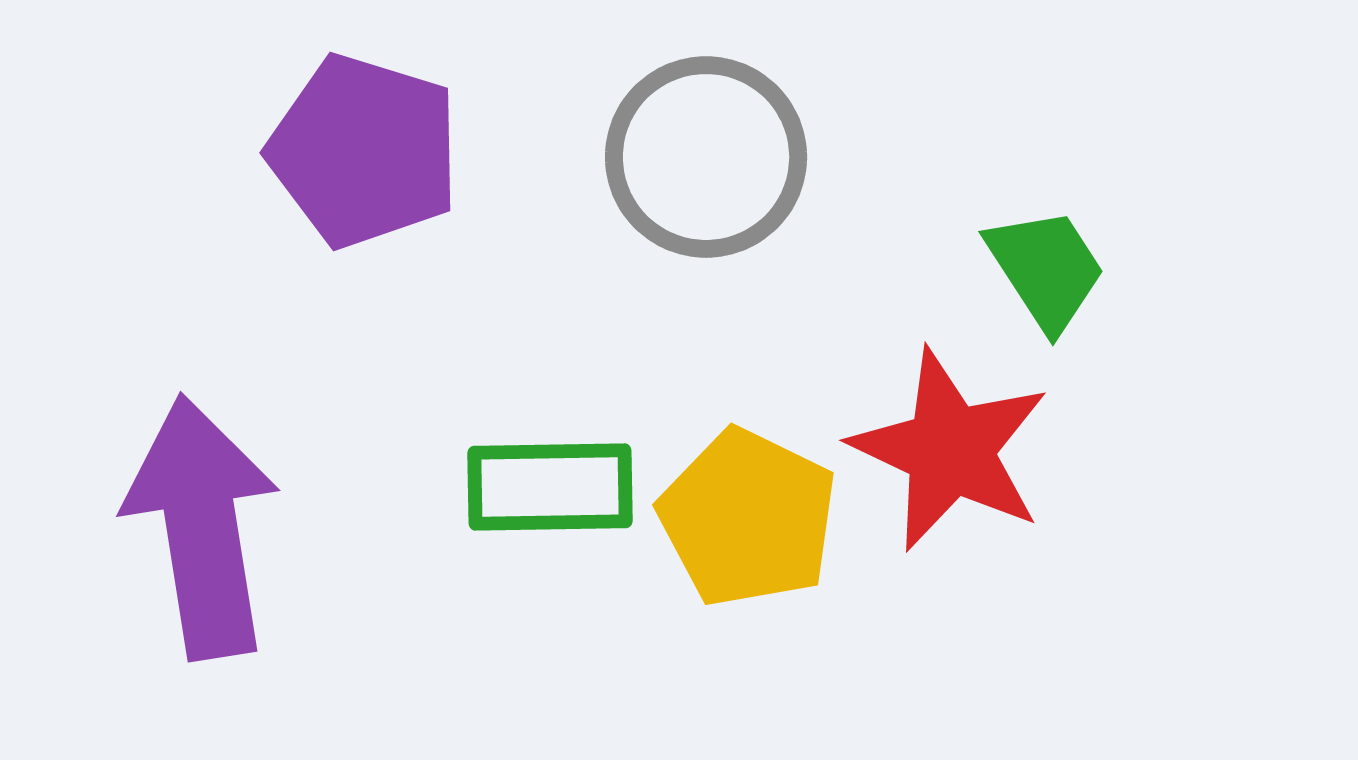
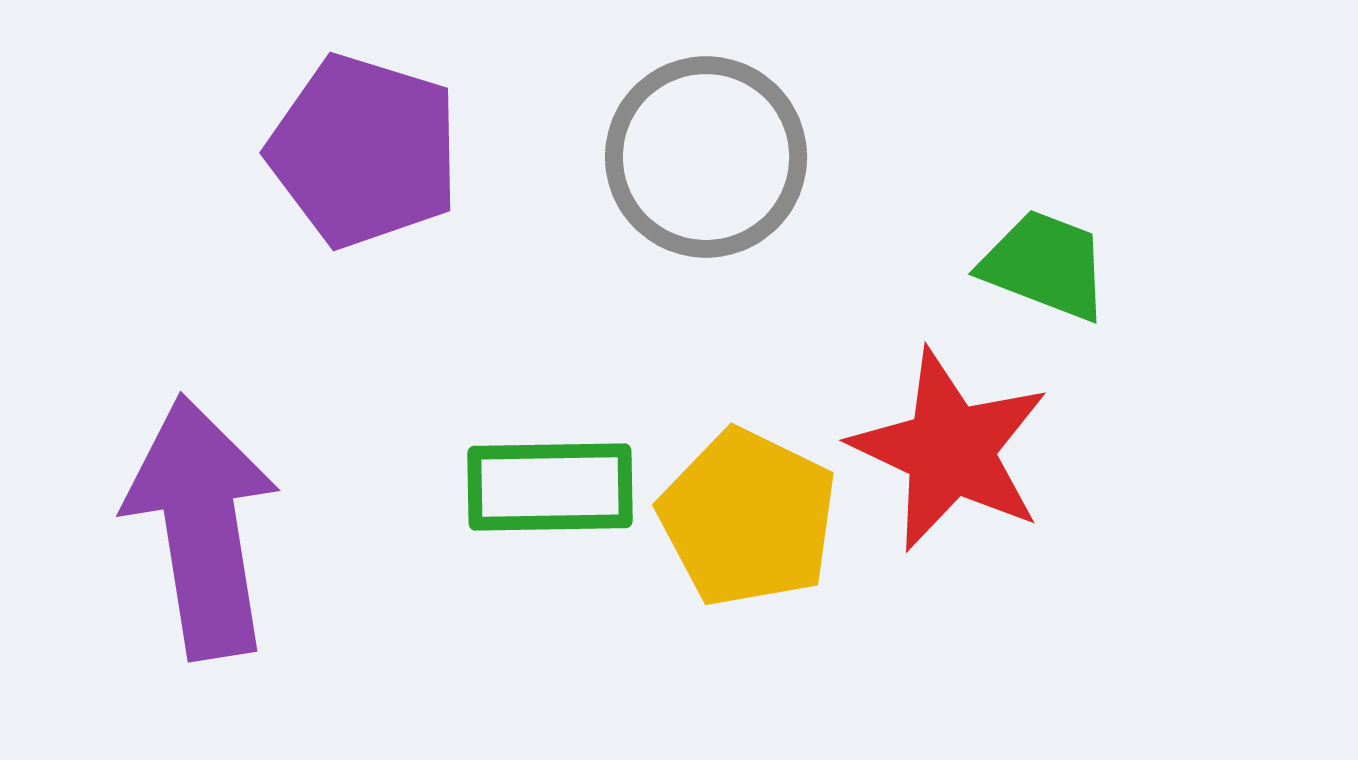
green trapezoid: moved 1 px left, 4 px up; rotated 36 degrees counterclockwise
